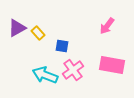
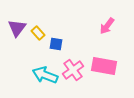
purple triangle: rotated 24 degrees counterclockwise
blue square: moved 6 px left, 2 px up
pink rectangle: moved 8 px left, 1 px down
